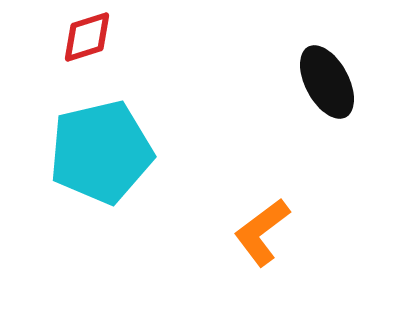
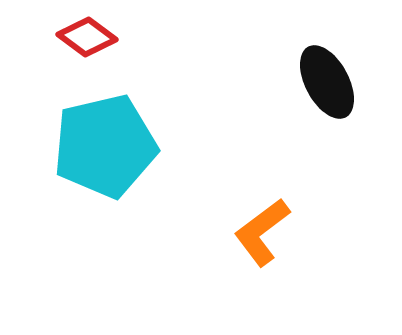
red diamond: rotated 54 degrees clockwise
cyan pentagon: moved 4 px right, 6 px up
